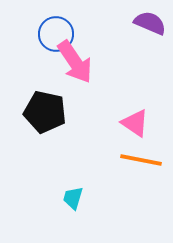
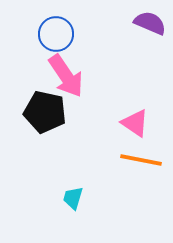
pink arrow: moved 9 px left, 14 px down
